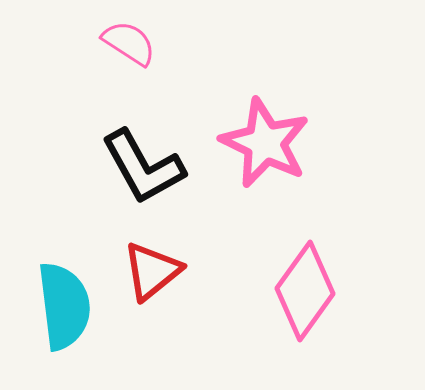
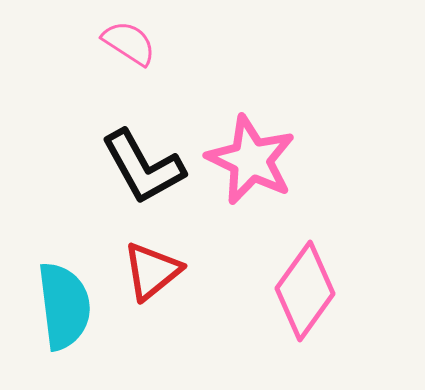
pink star: moved 14 px left, 17 px down
